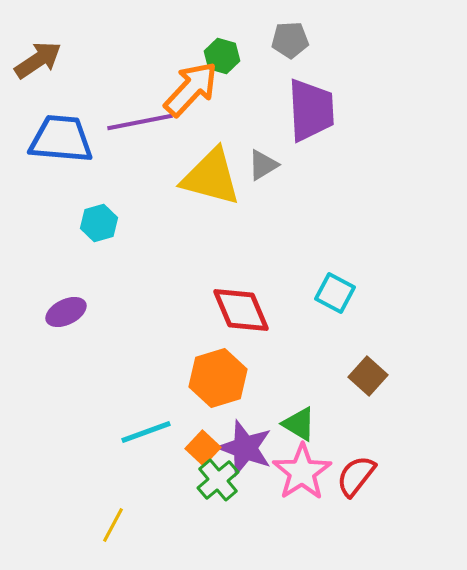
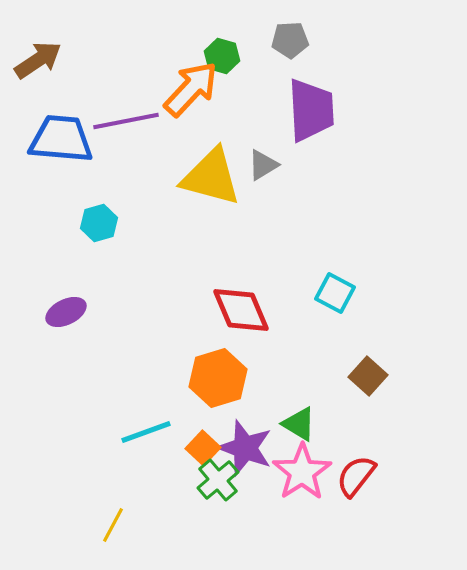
purple line: moved 14 px left, 1 px up
